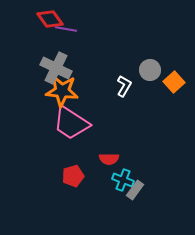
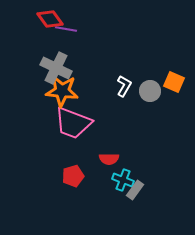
gray circle: moved 21 px down
orange square: rotated 25 degrees counterclockwise
pink trapezoid: moved 2 px right; rotated 12 degrees counterclockwise
